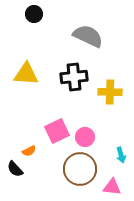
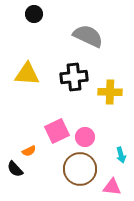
yellow triangle: moved 1 px right
